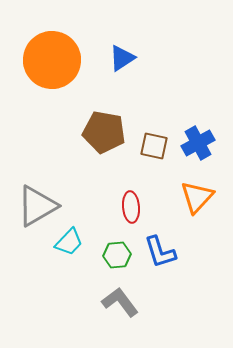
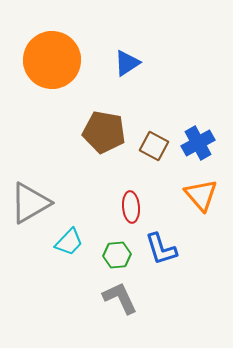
blue triangle: moved 5 px right, 5 px down
brown square: rotated 16 degrees clockwise
orange triangle: moved 4 px right, 2 px up; rotated 24 degrees counterclockwise
gray triangle: moved 7 px left, 3 px up
blue L-shape: moved 1 px right, 3 px up
gray L-shape: moved 4 px up; rotated 12 degrees clockwise
